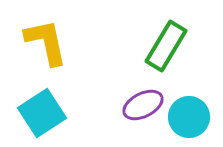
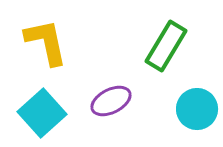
purple ellipse: moved 32 px left, 4 px up
cyan square: rotated 9 degrees counterclockwise
cyan circle: moved 8 px right, 8 px up
